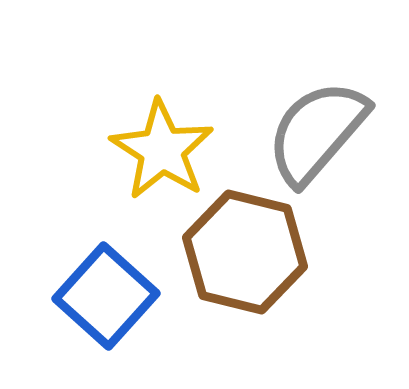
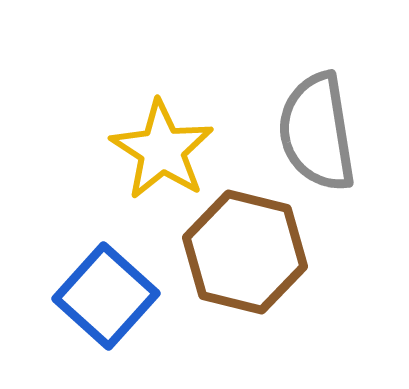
gray semicircle: rotated 50 degrees counterclockwise
